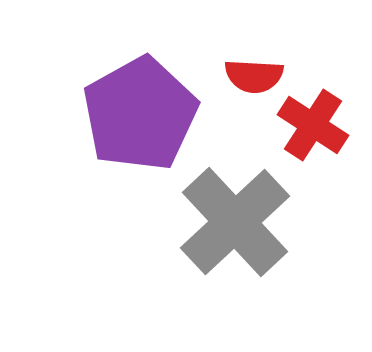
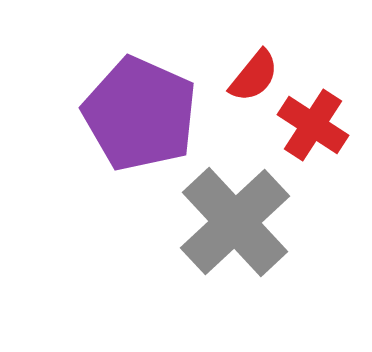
red semicircle: rotated 54 degrees counterclockwise
purple pentagon: rotated 19 degrees counterclockwise
